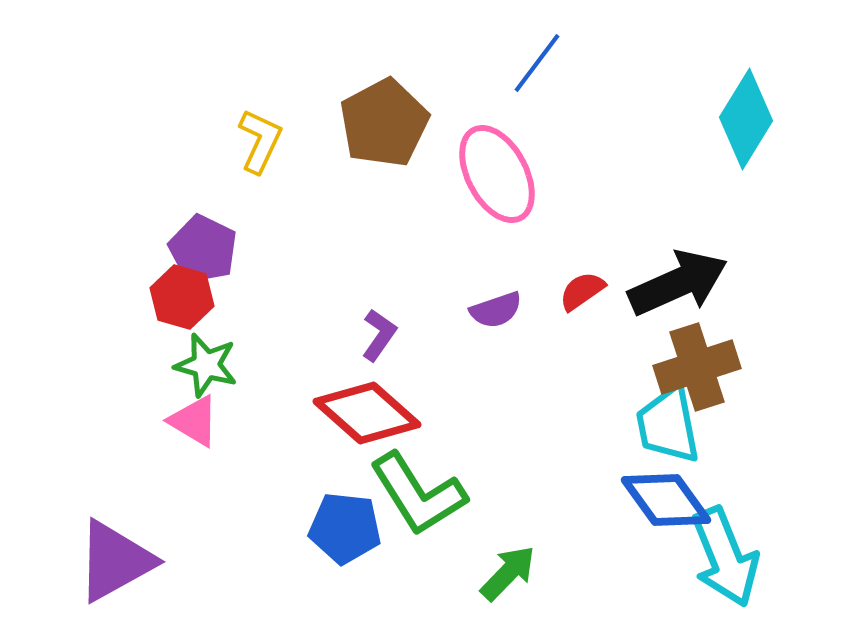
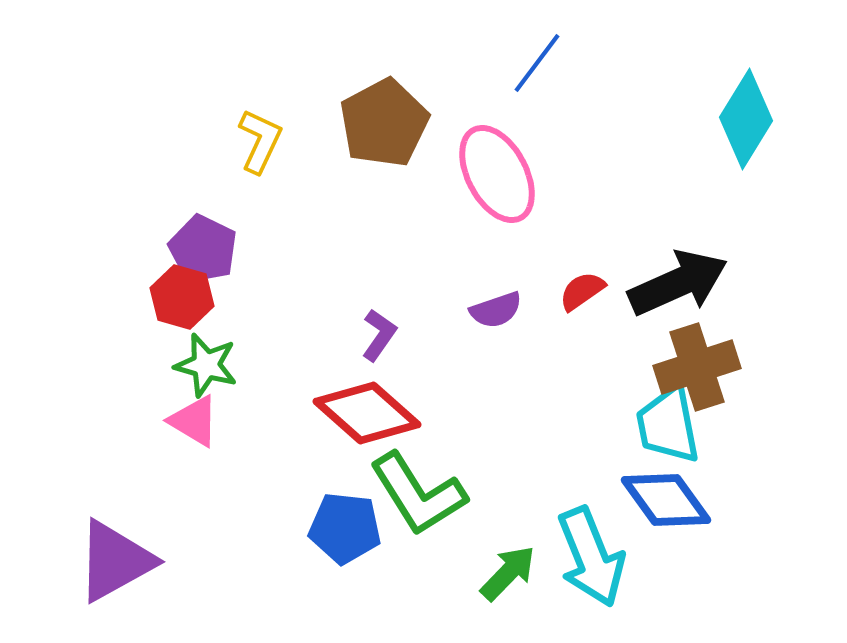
cyan arrow: moved 134 px left
